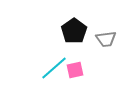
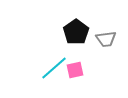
black pentagon: moved 2 px right, 1 px down
